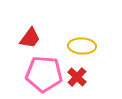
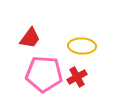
red cross: rotated 18 degrees clockwise
